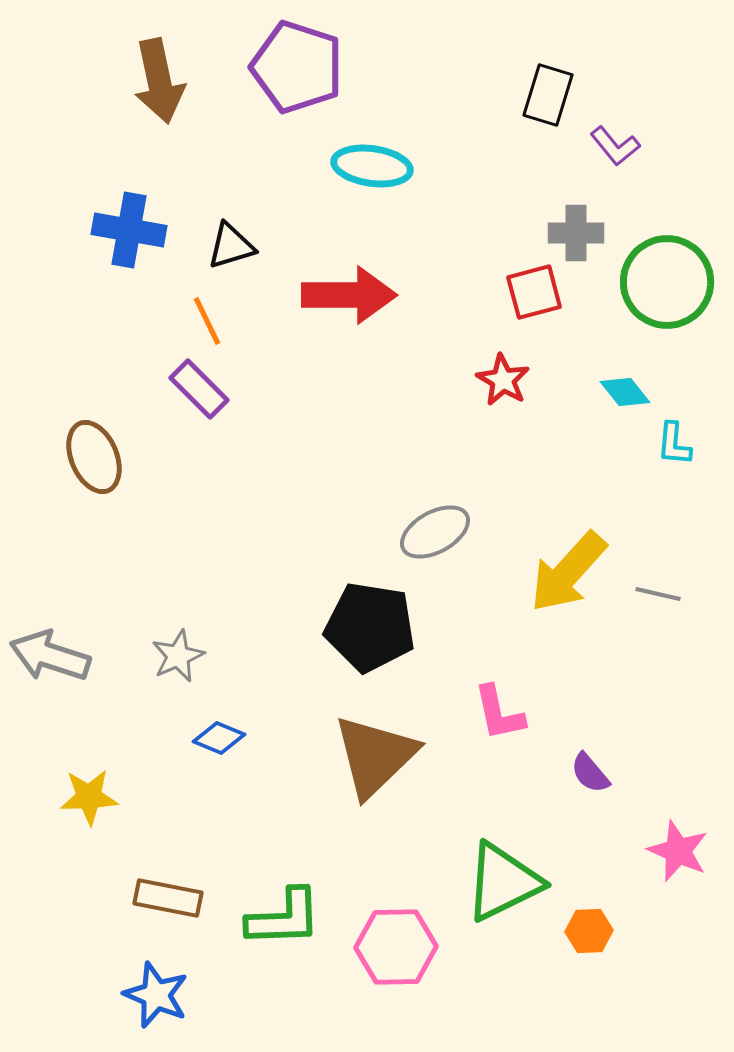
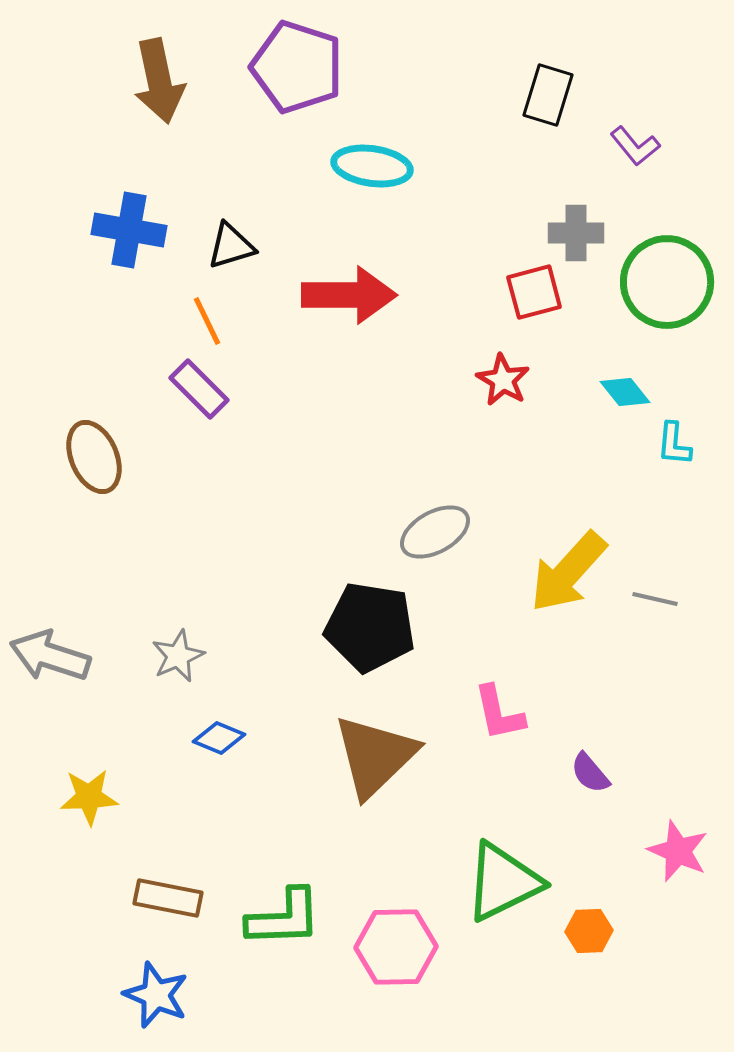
purple L-shape: moved 20 px right
gray line: moved 3 px left, 5 px down
